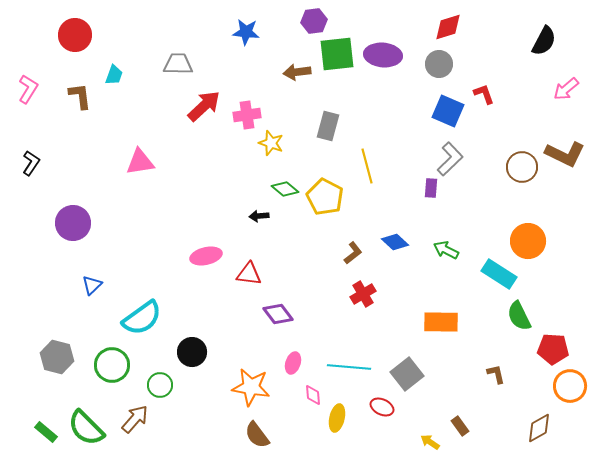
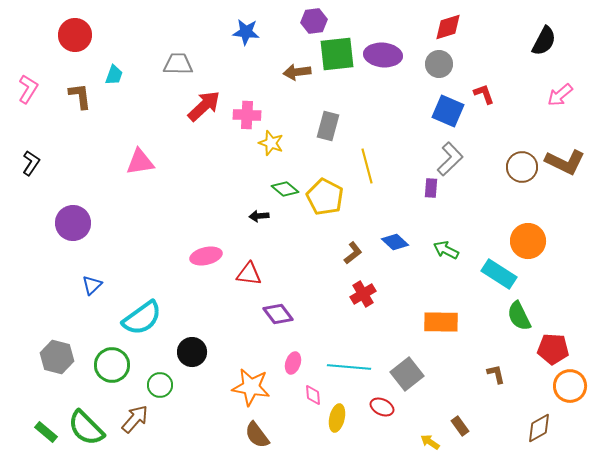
pink arrow at (566, 89): moved 6 px left, 6 px down
pink cross at (247, 115): rotated 12 degrees clockwise
brown L-shape at (565, 154): moved 8 px down
